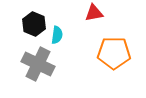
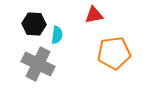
red triangle: moved 2 px down
black hexagon: rotated 20 degrees counterclockwise
orange pentagon: rotated 8 degrees counterclockwise
